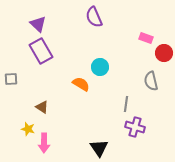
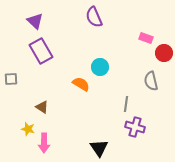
purple triangle: moved 3 px left, 3 px up
